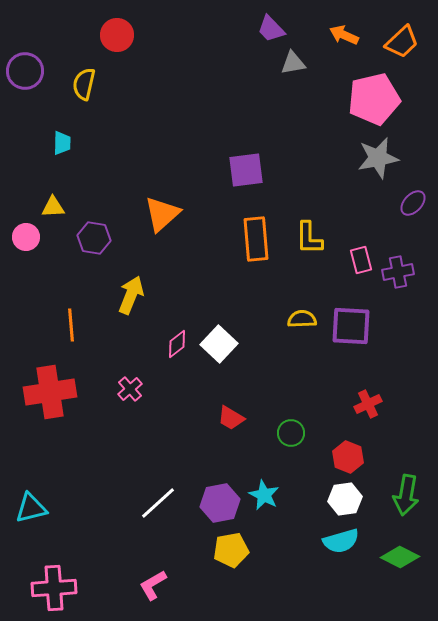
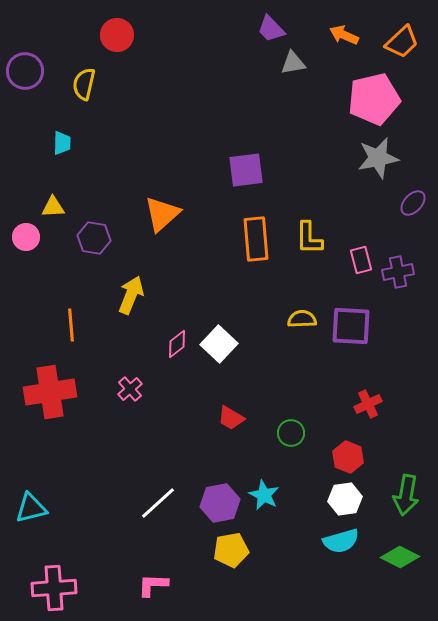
pink L-shape at (153, 585): rotated 32 degrees clockwise
